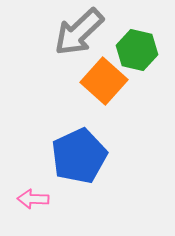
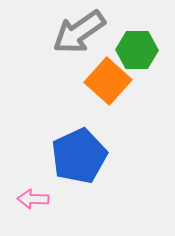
gray arrow: rotated 8 degrees clockwise
green hexagon: rotated 12 degrees counterclockwise
orange square: moved 4 px right
